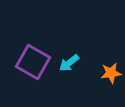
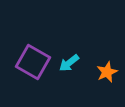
orange star: moved 4 px left, 1 px up; rotated 15 degrees counterclockwise
